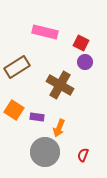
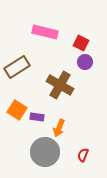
orange square: moved 3 px right
